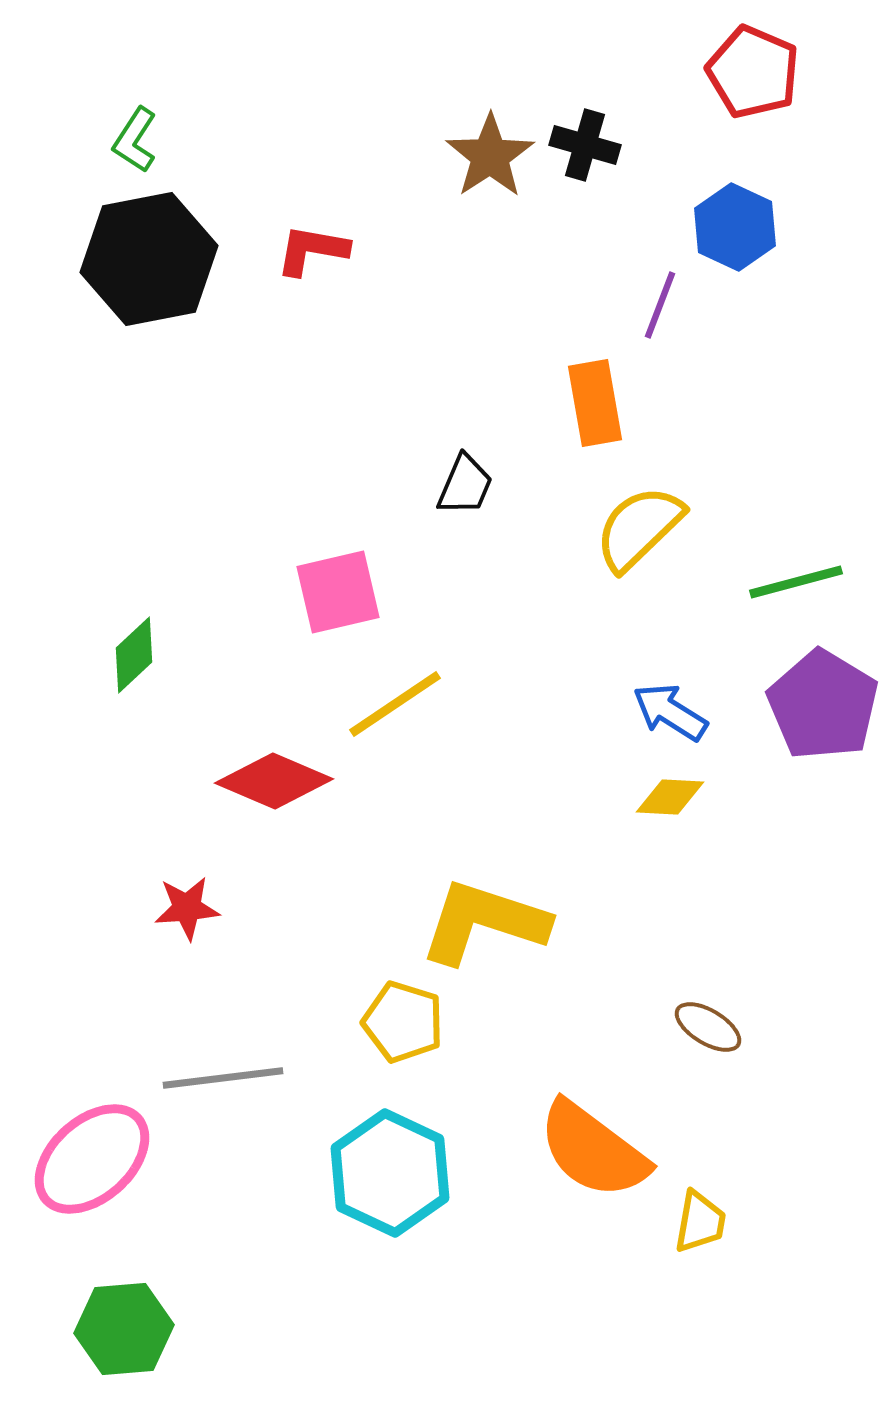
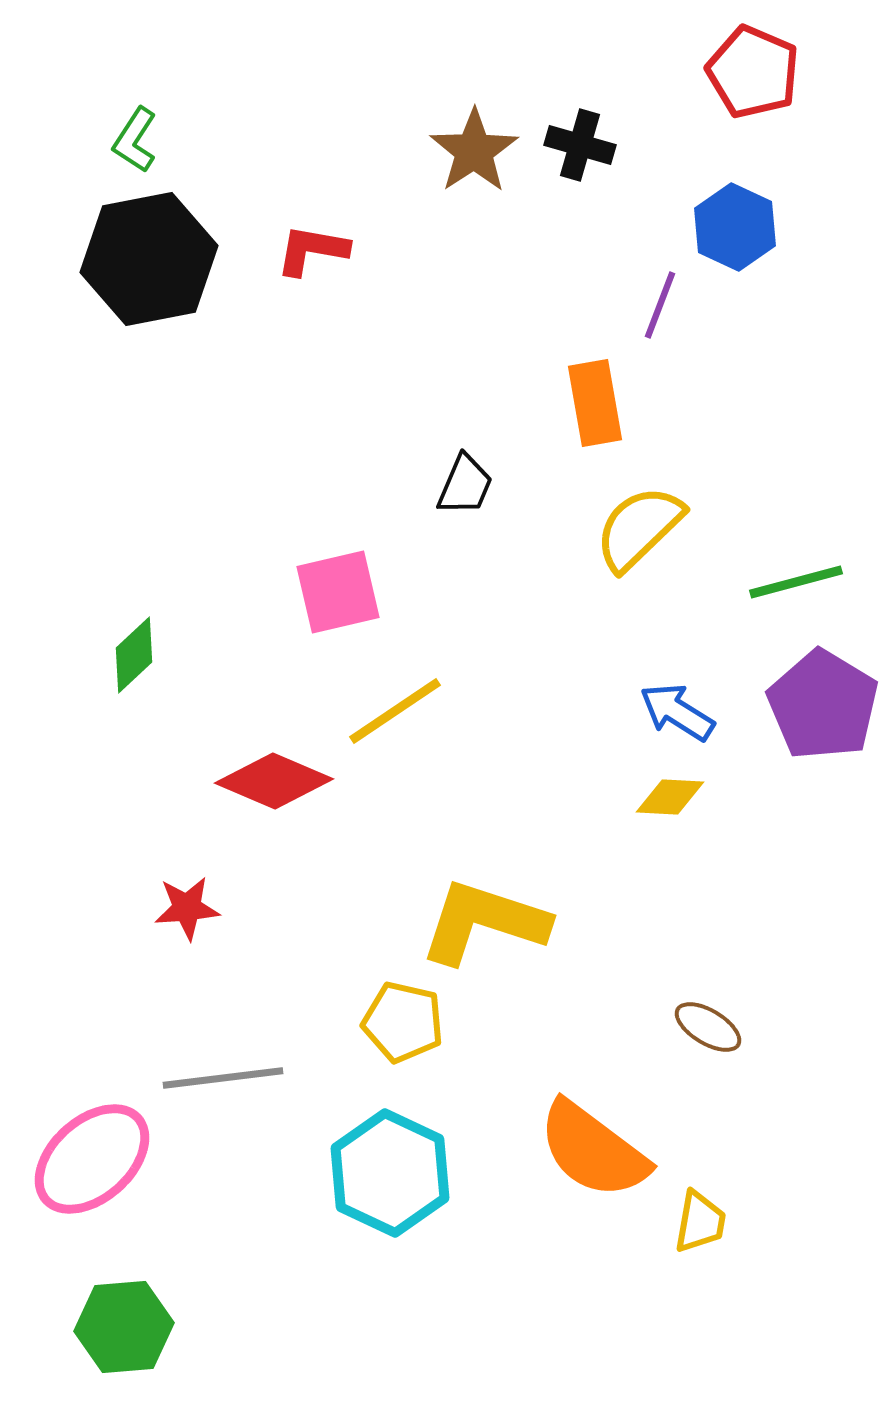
black cross: moved 5 px left
brown star: moved 16 px left, 5 px up
yellow line: moved 7 px down
blue arrow: moved 7 px right
yellow pentagon: rotated 4 degrees counterclockwise
green hexagon: moved 2 px up
